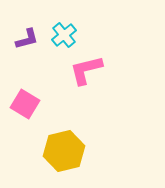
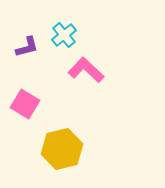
purple L-shape: moved 8 px down
pink L-shape: rotated 57 degrees clockwise
yellow hexagon: moved 2 px left, 2 px up
